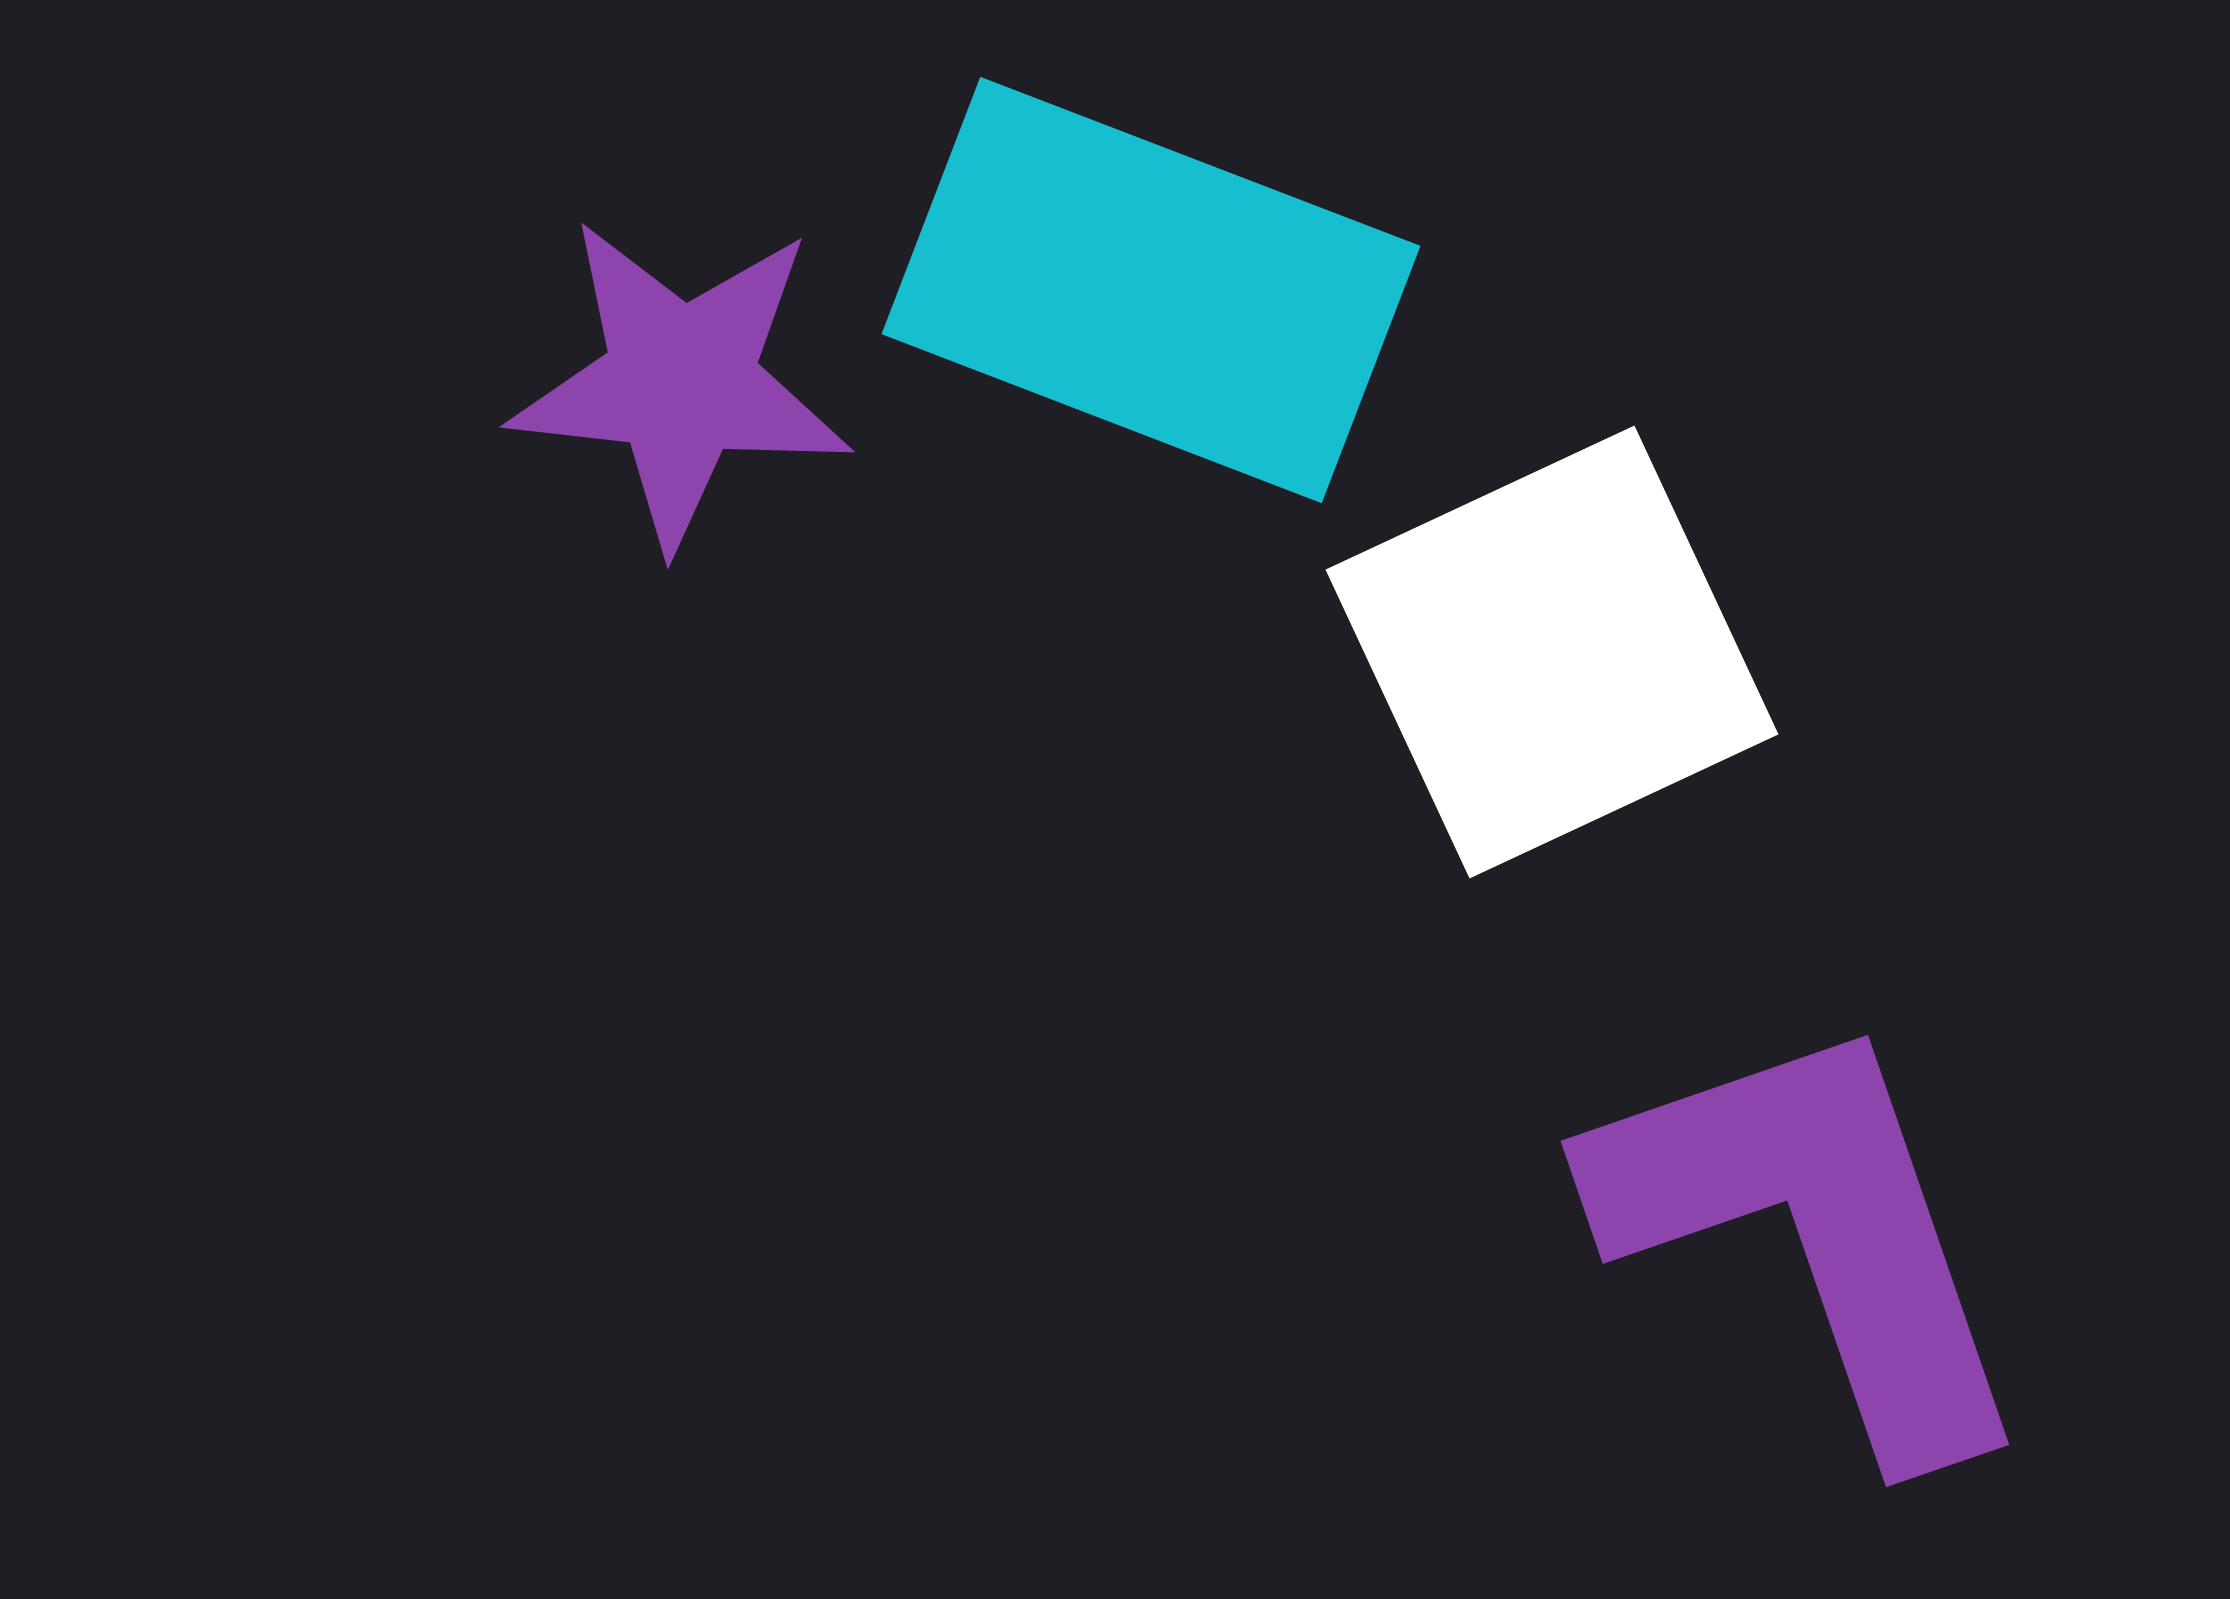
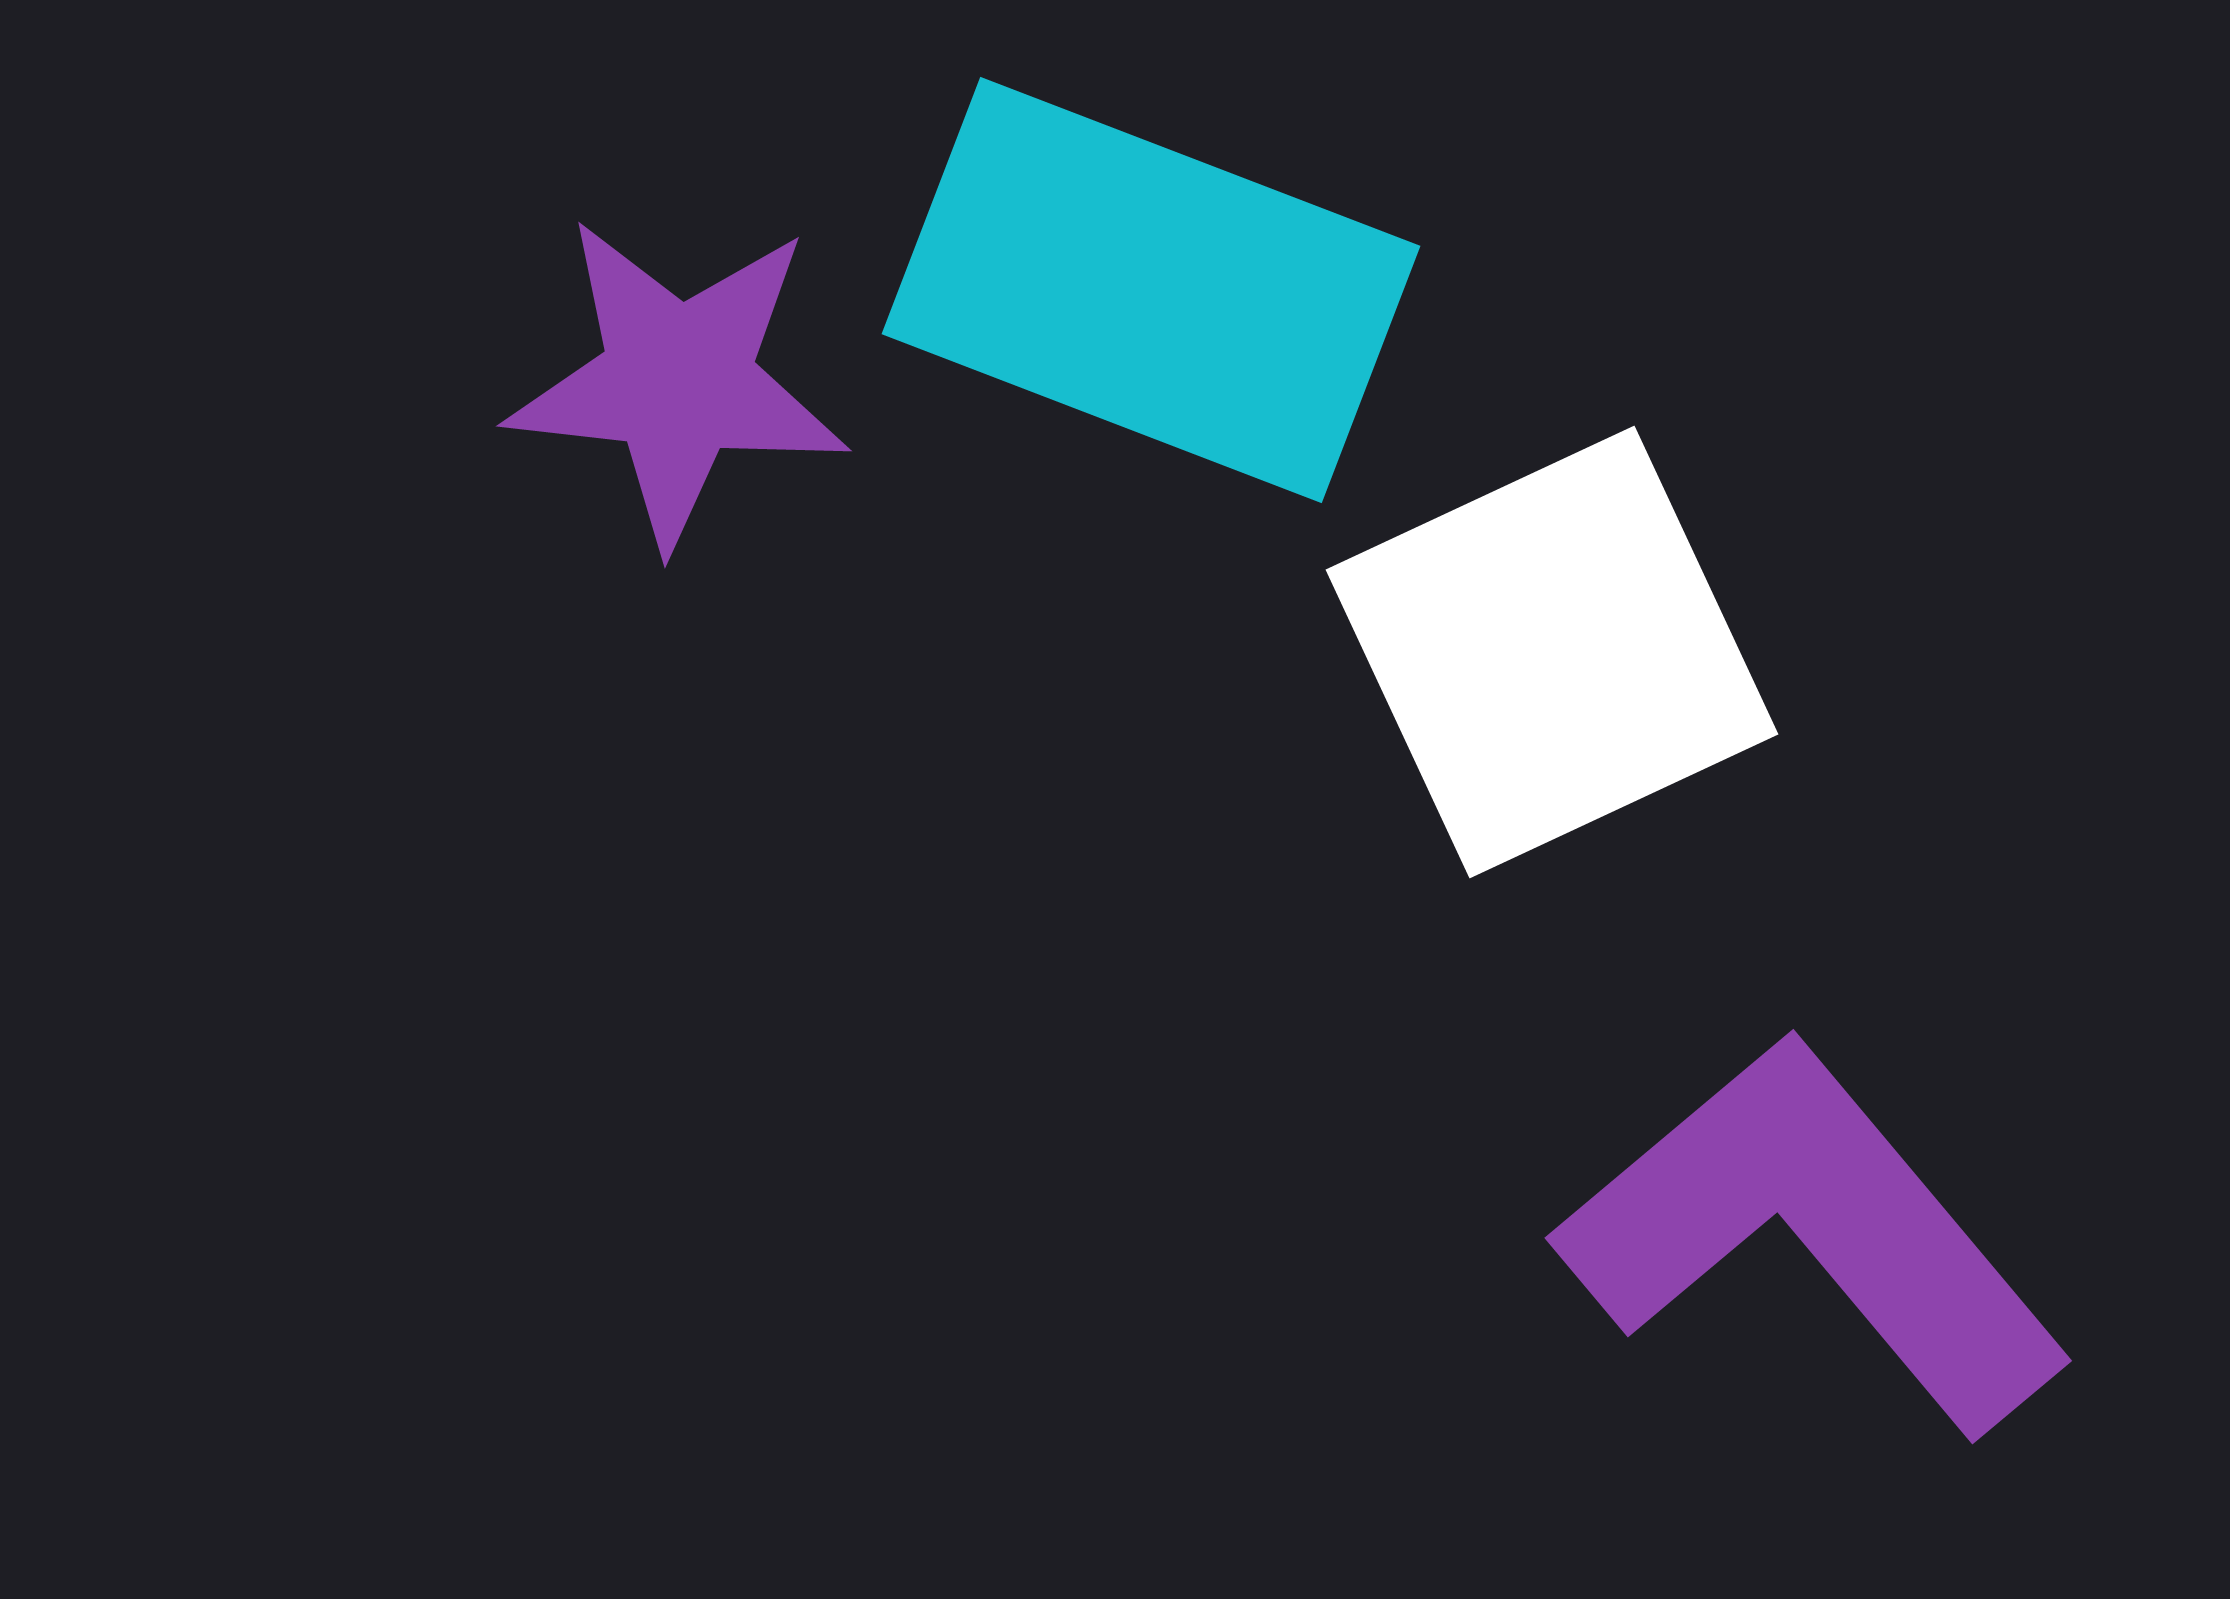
purple star: moved 3 px left, 1 px up
purple L-shape: rotated 21 degrees counterclockwise
